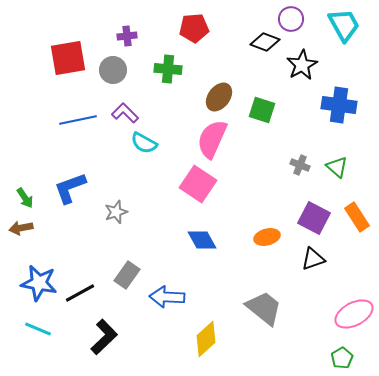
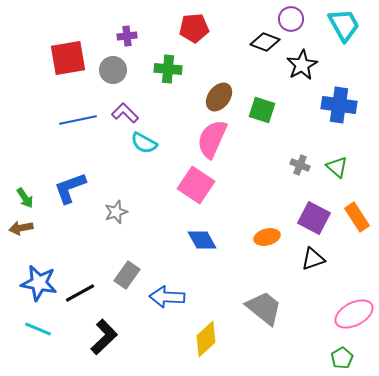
pink square: moved 2 px left, 1 px down
